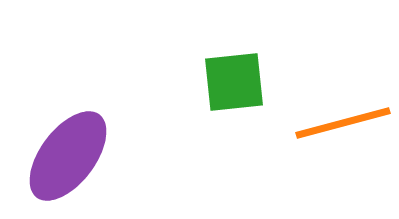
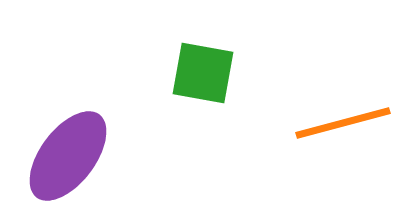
green square: moved 31 px left, 9 px up; rotated 16 degrees clockwise
